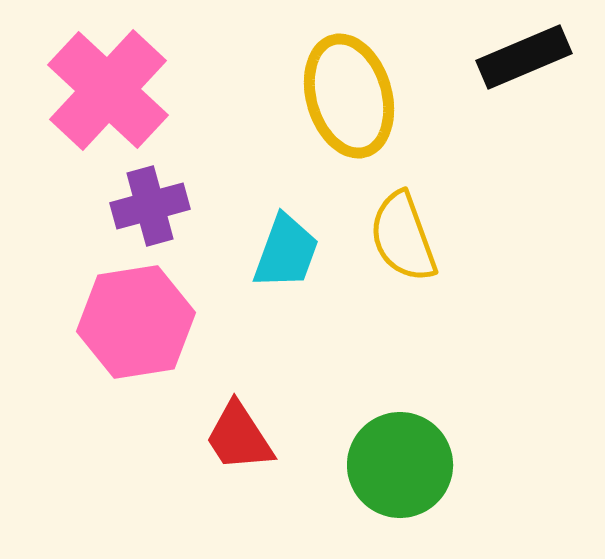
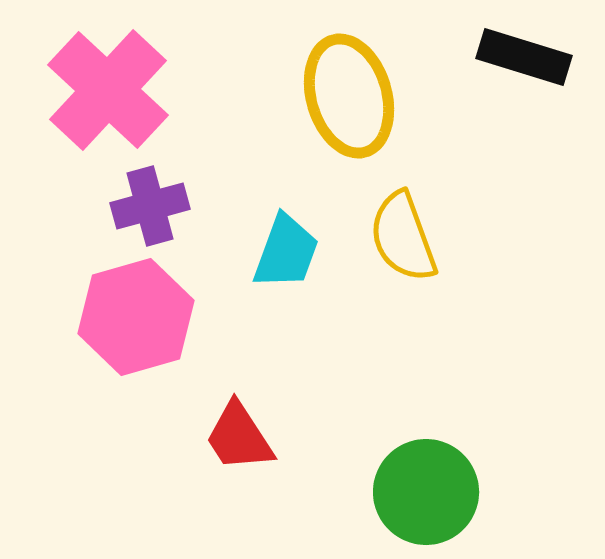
black rectangle: rotated 40 degrees clockwise
pink hexagon: moved 5 px up; rotated 7 degrees counterclockwise
green circle: moved 26 px right, 27 px down
